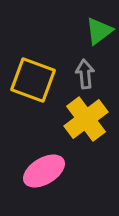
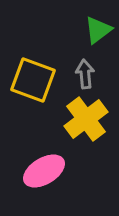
green triangle: moved 1 px left, 1 px up
